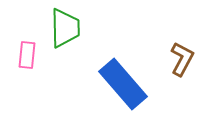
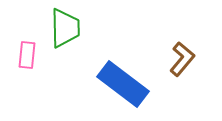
brown L-shape: rotated 12 degrees clockwise
blue rectangle: rotated 12 degrees counterclockwise
